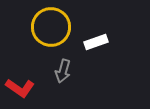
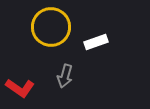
gray arrow: moved 2 px right, 5 px down
